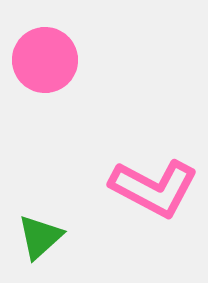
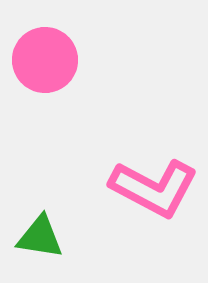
green triangle: rotated 51 degrees clockwise
